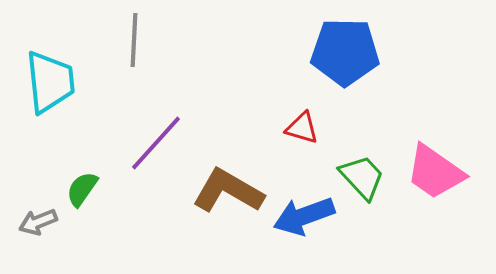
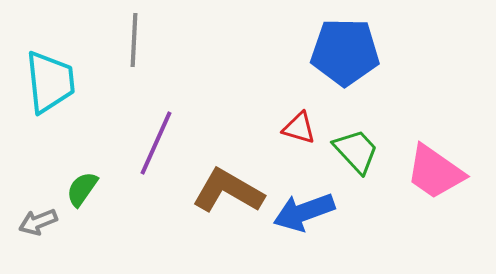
red triangle: moved 3 px left
purple line: rotated 18 degrees counterclockwise
green trapezoid: moved 6 px left, 26 px up
blue arrow: moved 4 px up
